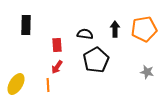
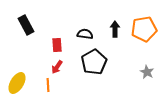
black rectangle: rotated 30 degrees counterclockwise
black pentagon: moved 2 px left, 2 px down
gray star: rotated 16 degrees clockwise
yellow ellipse: moved 1 px right, 1 px up
